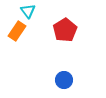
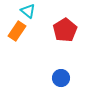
cyan triangle: rotated 14 degrees counterclockwise
blue circle: moved 3 px left, 2 px up
